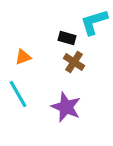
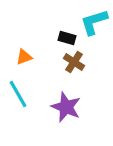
orange triangle: moved 1 px right
